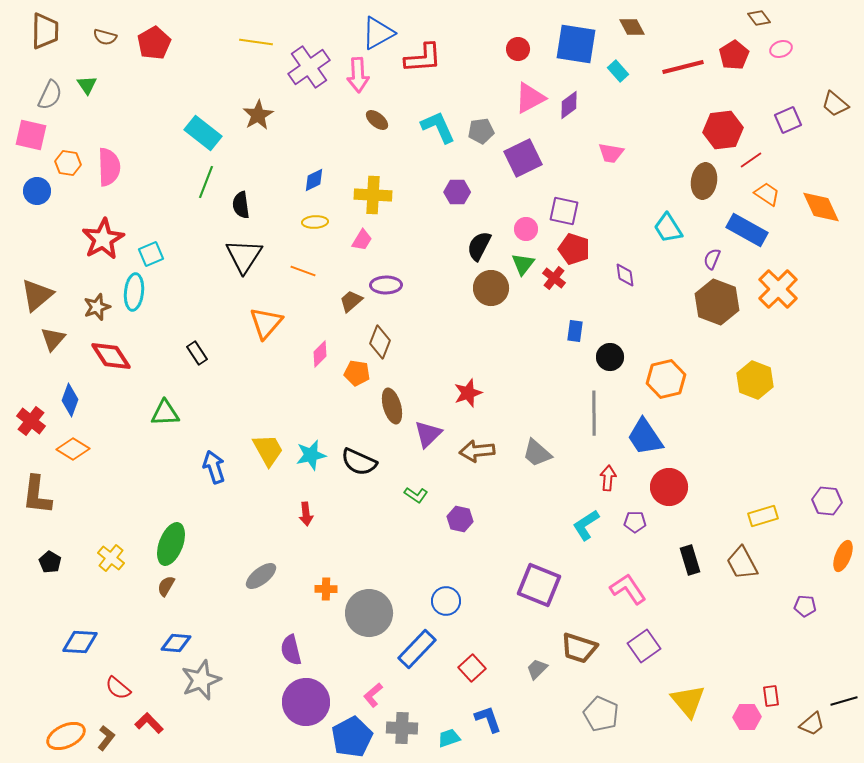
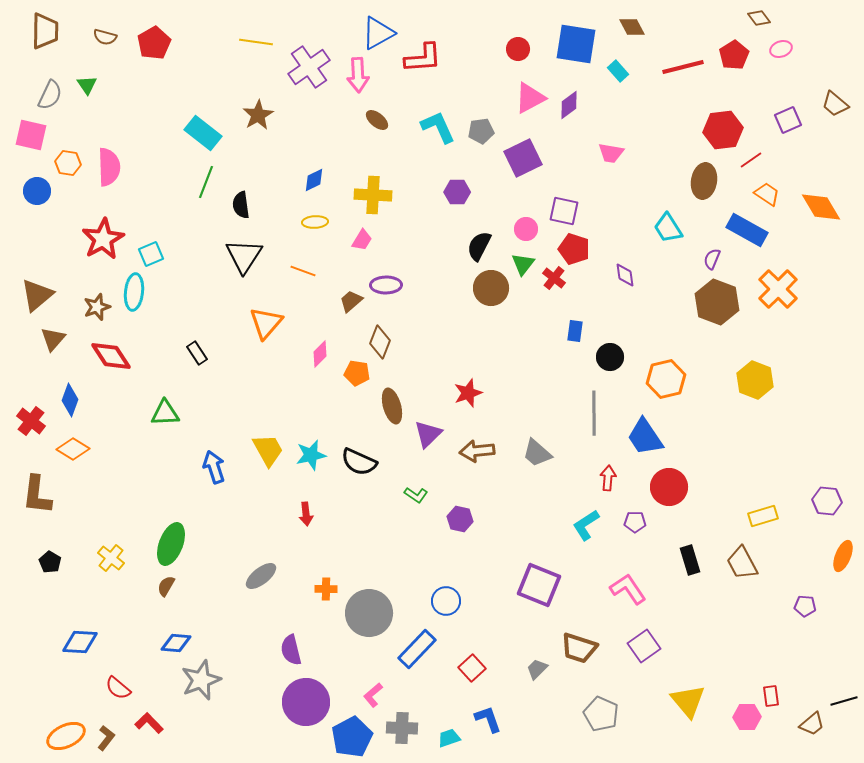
orange diamond at (821, 207): rotated 6 degrees counterclockwise
